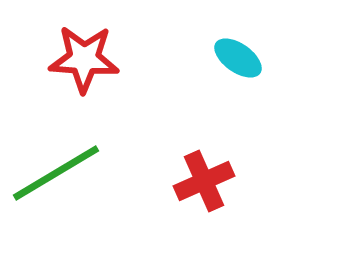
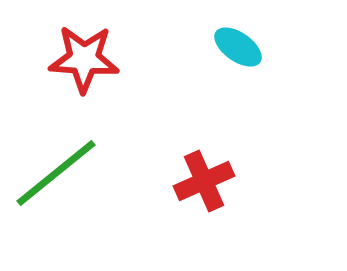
cyan ellipse: moved 11 px up
green line: rotated 8 degrees counterclockwise
